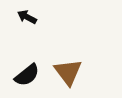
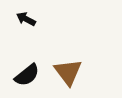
black arrow: moved 1 px left, 2 px down
